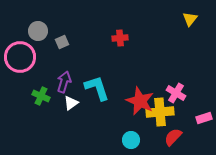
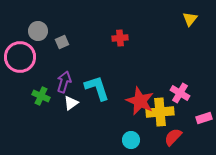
pink cross: moved 4 px right
